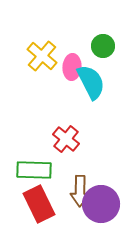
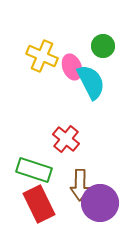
yellow cross: rotated 16 degrees counterclockwise
pink ellipse: rotated 25 degrees counterclockwise
green rectangle: rotated 16 degrees clockwise
brown arrow: moved 6 px up
purple circle: moved 1 px left, 1 px up
